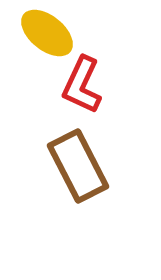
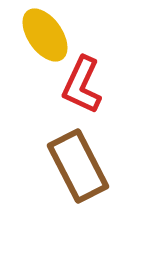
yellow ellipse: moved 2 px left, 2 px down; rotated 16 degrees clockwise
